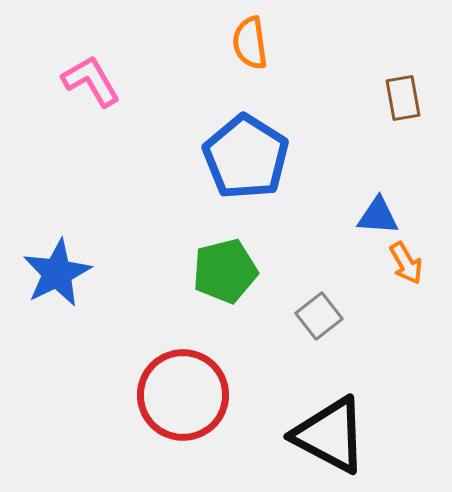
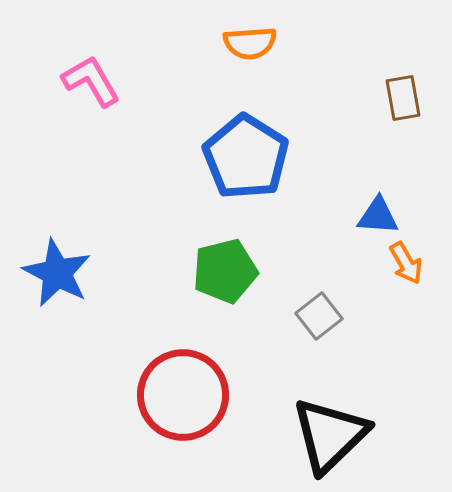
orange semicircle: rotated 86 degrees counterclockwise
blue star: rotated 18 degrees counterclockwise
black triangle: rotated 48 degrees clockwise
